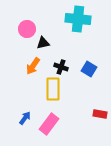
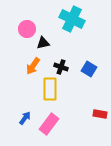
cyan cross: moved 6 px left; rotated 20 degrees clockwise
yellow rectangle: moved 3 px left
